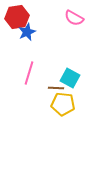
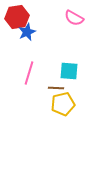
cyan square: moved 1 px left, 7 px up; rotated 24 degrees counterclockwise
yellow pentagon: rotated 20 degrees counterclockwise
